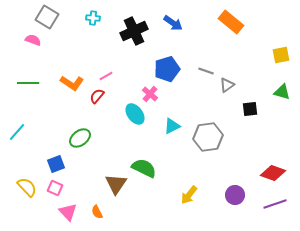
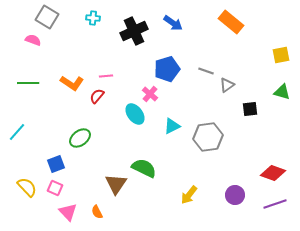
pink line: rotated 24 degrees clockwise
